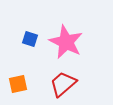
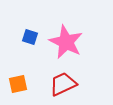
blue square: moved 2 px up
red trapezoid: rotated 16 degrees clockwise
